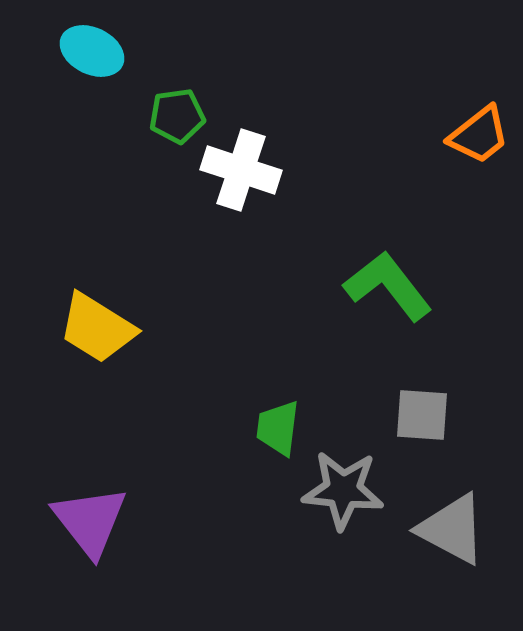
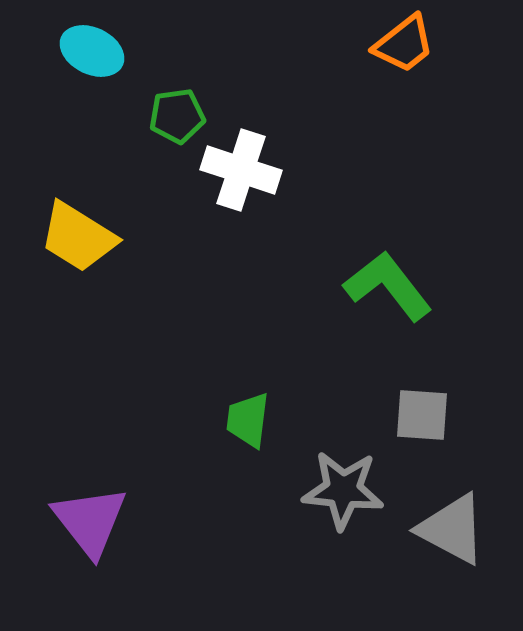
orange trapezoid: moved 75 px left, 91 px up
yellow trapezoid: moved 19 px left, 91 px up
green trapezoid: moved 30 px left, 8 px up
